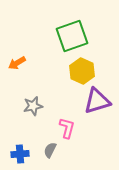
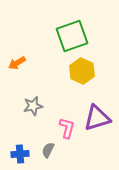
purple triangle: moved 17 px down
gray semicircle: moved 2 px left
